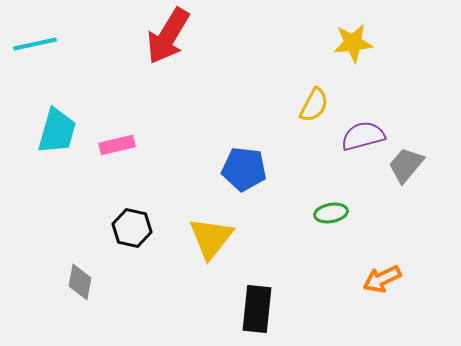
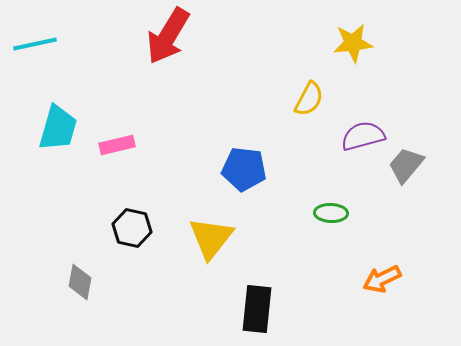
yellow semicircle: moved 5 px left, 6 px up
cyan trapezoid: moved 1 px right, 3 px up
green ellipse: rotated 12 degrees clockwise
